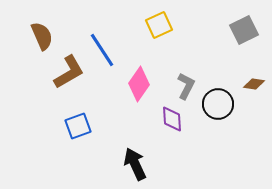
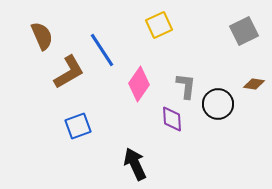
gray square: moved 1 px down
gray L-shape: rotated 20 degrees counterclockwise
